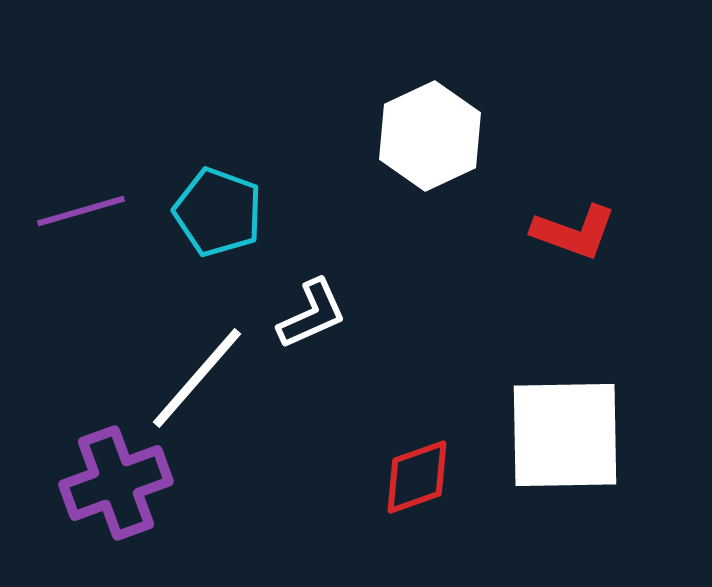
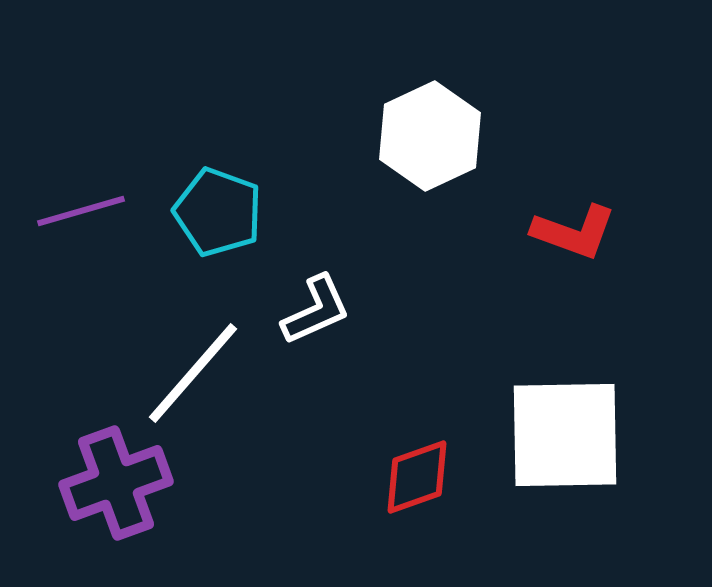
white L-shape: moved 4 px right, 4 px up
white line: moved 4 px left, 5 px up
